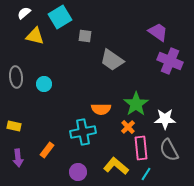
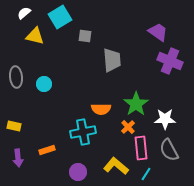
gray trapezoid: rotated 130 degrees counterclockwise
orange rectangle: rotated 35 degrees clockwise
